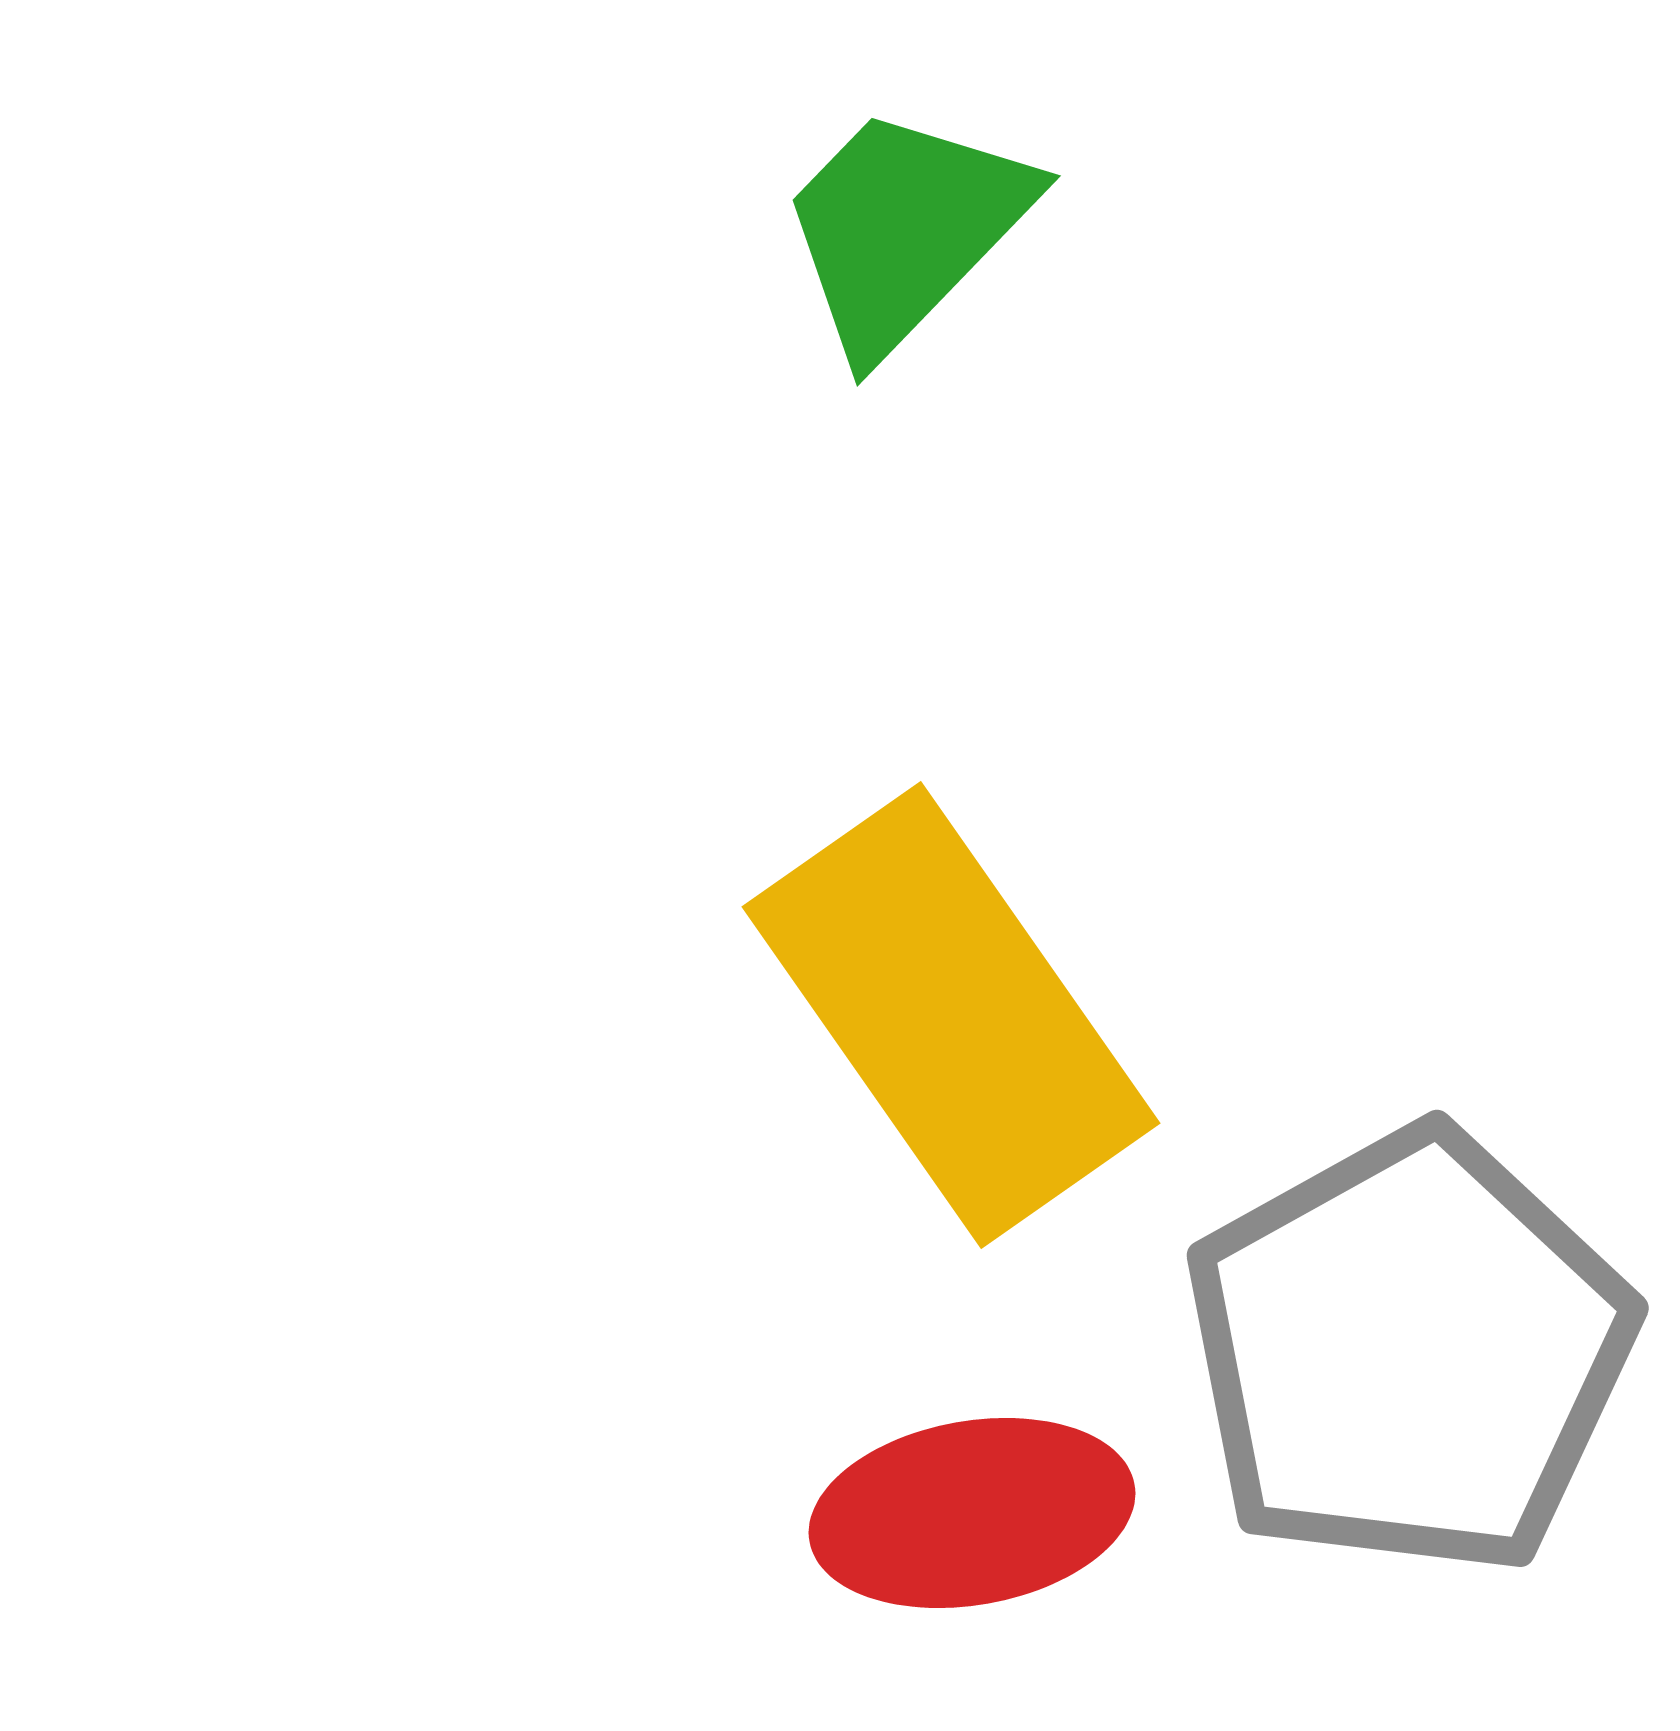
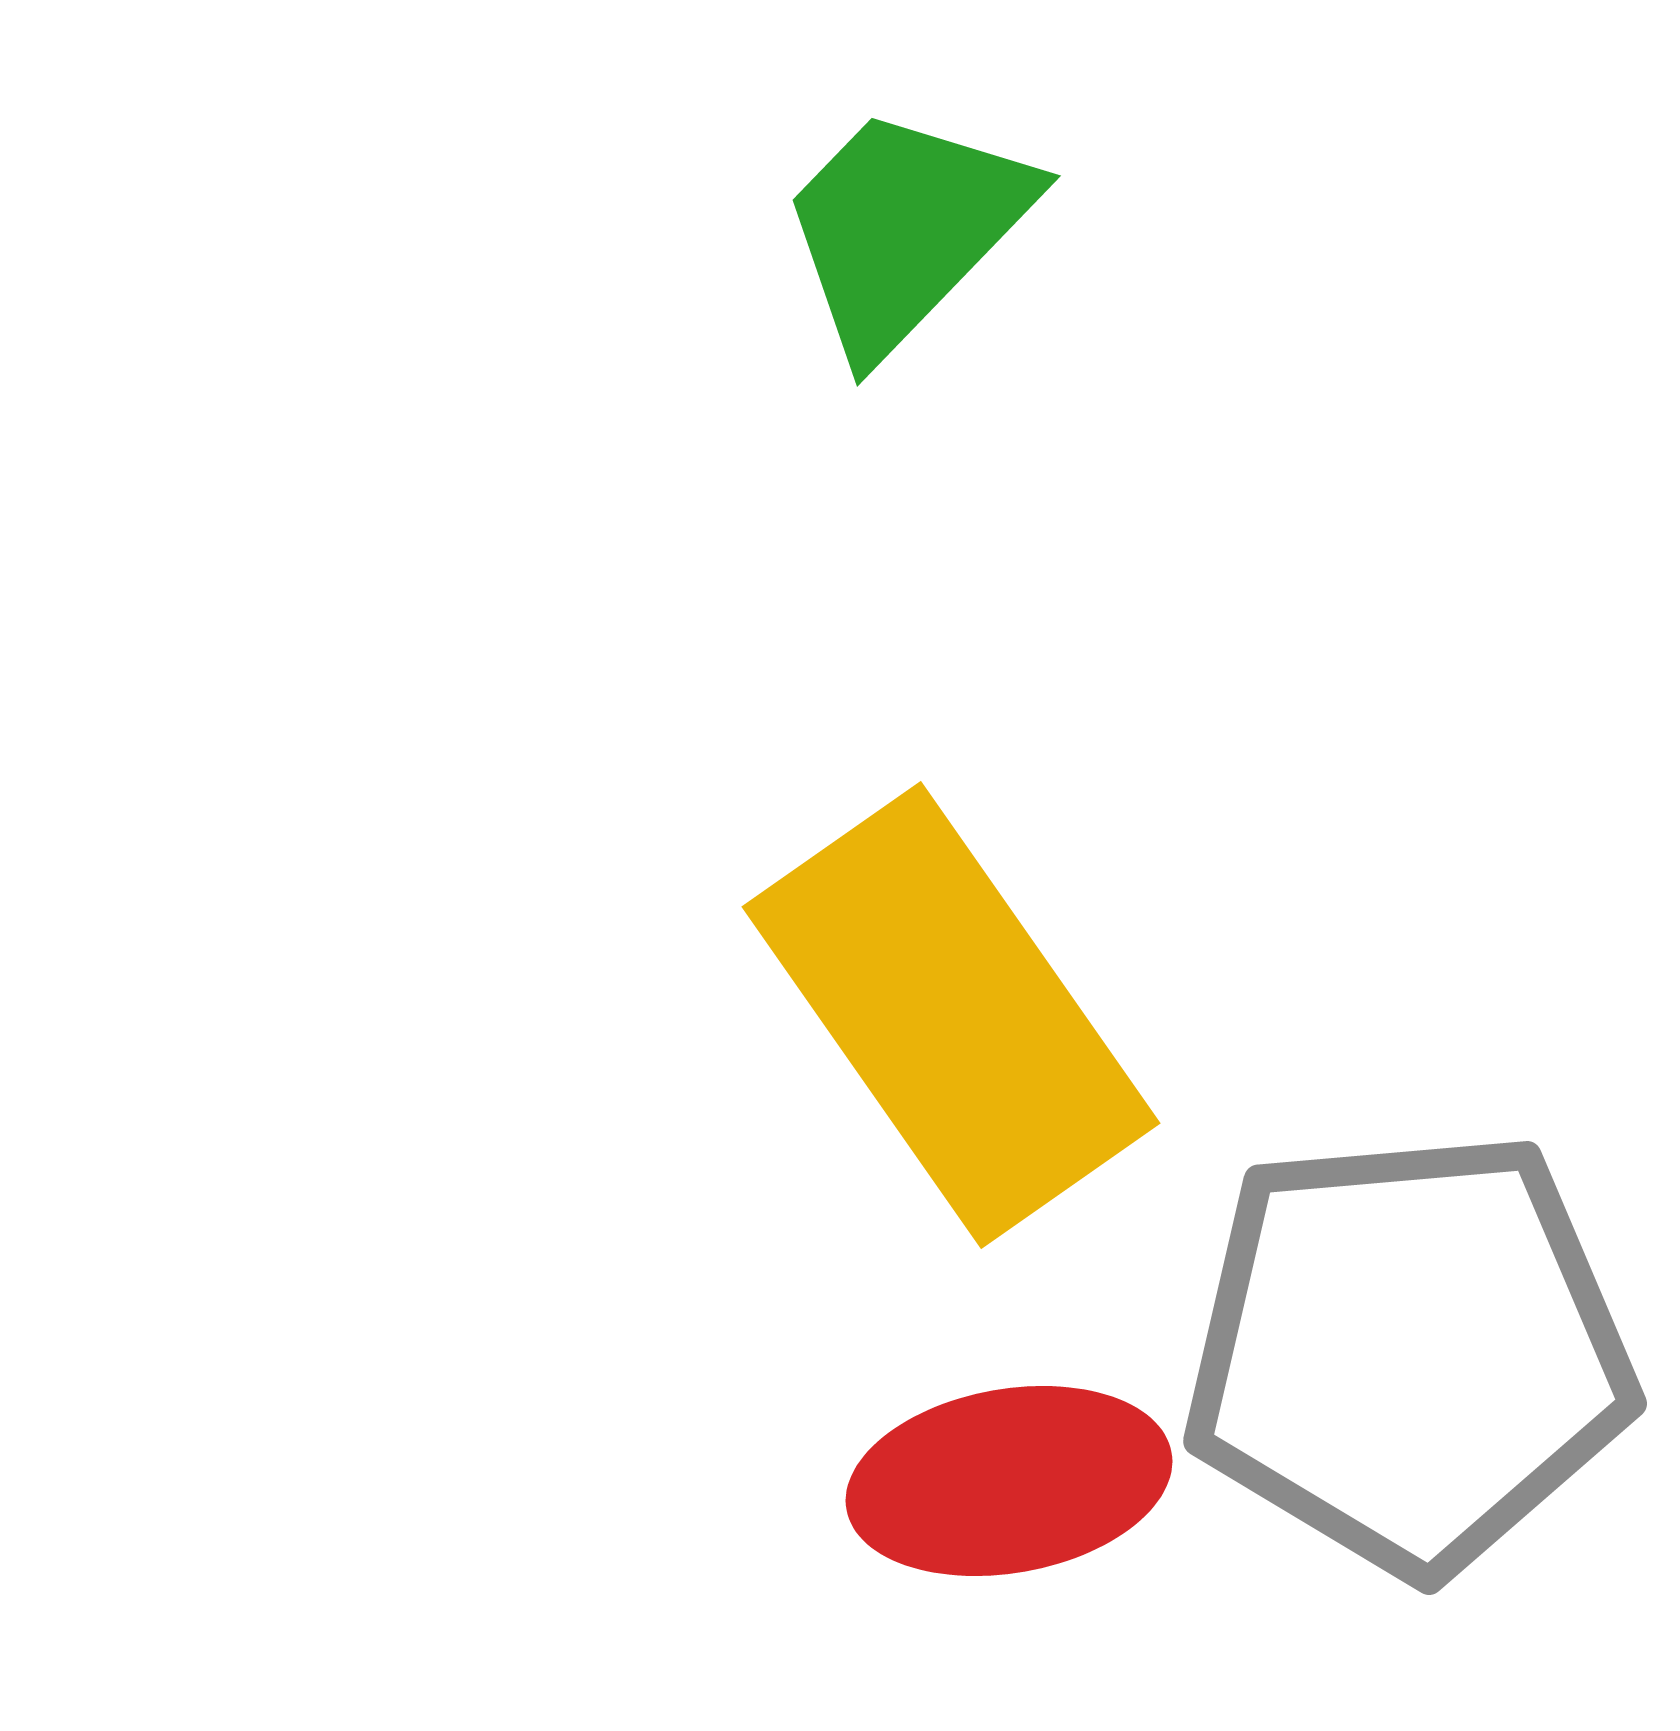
gray pentagon: rotated 24 degrees clockwise
red ellipse: moved 37 px right, 32 px up
